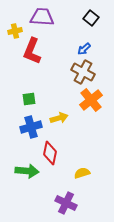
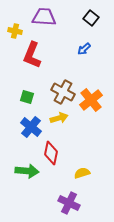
purple trapezoid: moved 2 px right
yellow cross: rotated 24 degrees clockwise
red L-shape: moved 4 px down
brown cross: moved 20 px left, 20 px down
green square: moved 2 px left, 2 px up; rotated 24 degrees clockwise
blue cross: rotated 35 degrees counterclockwise
red diamond: moved 1 px right
purple cross: moved 3 px right
